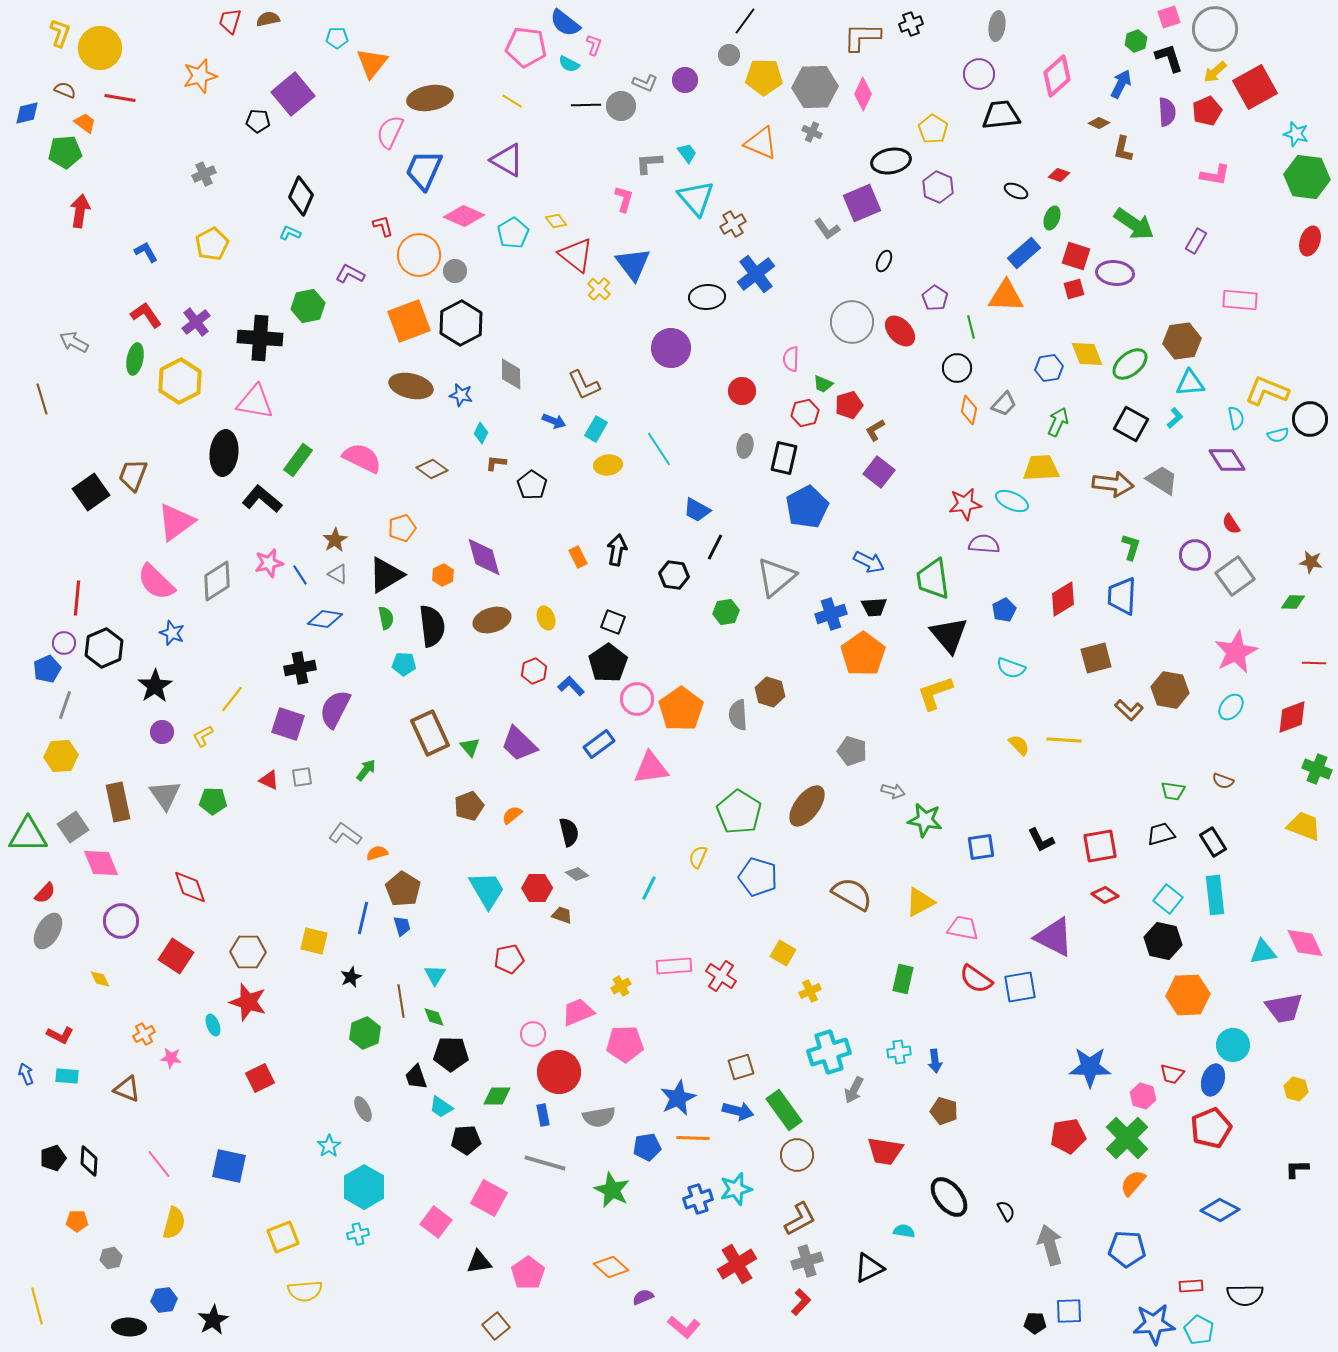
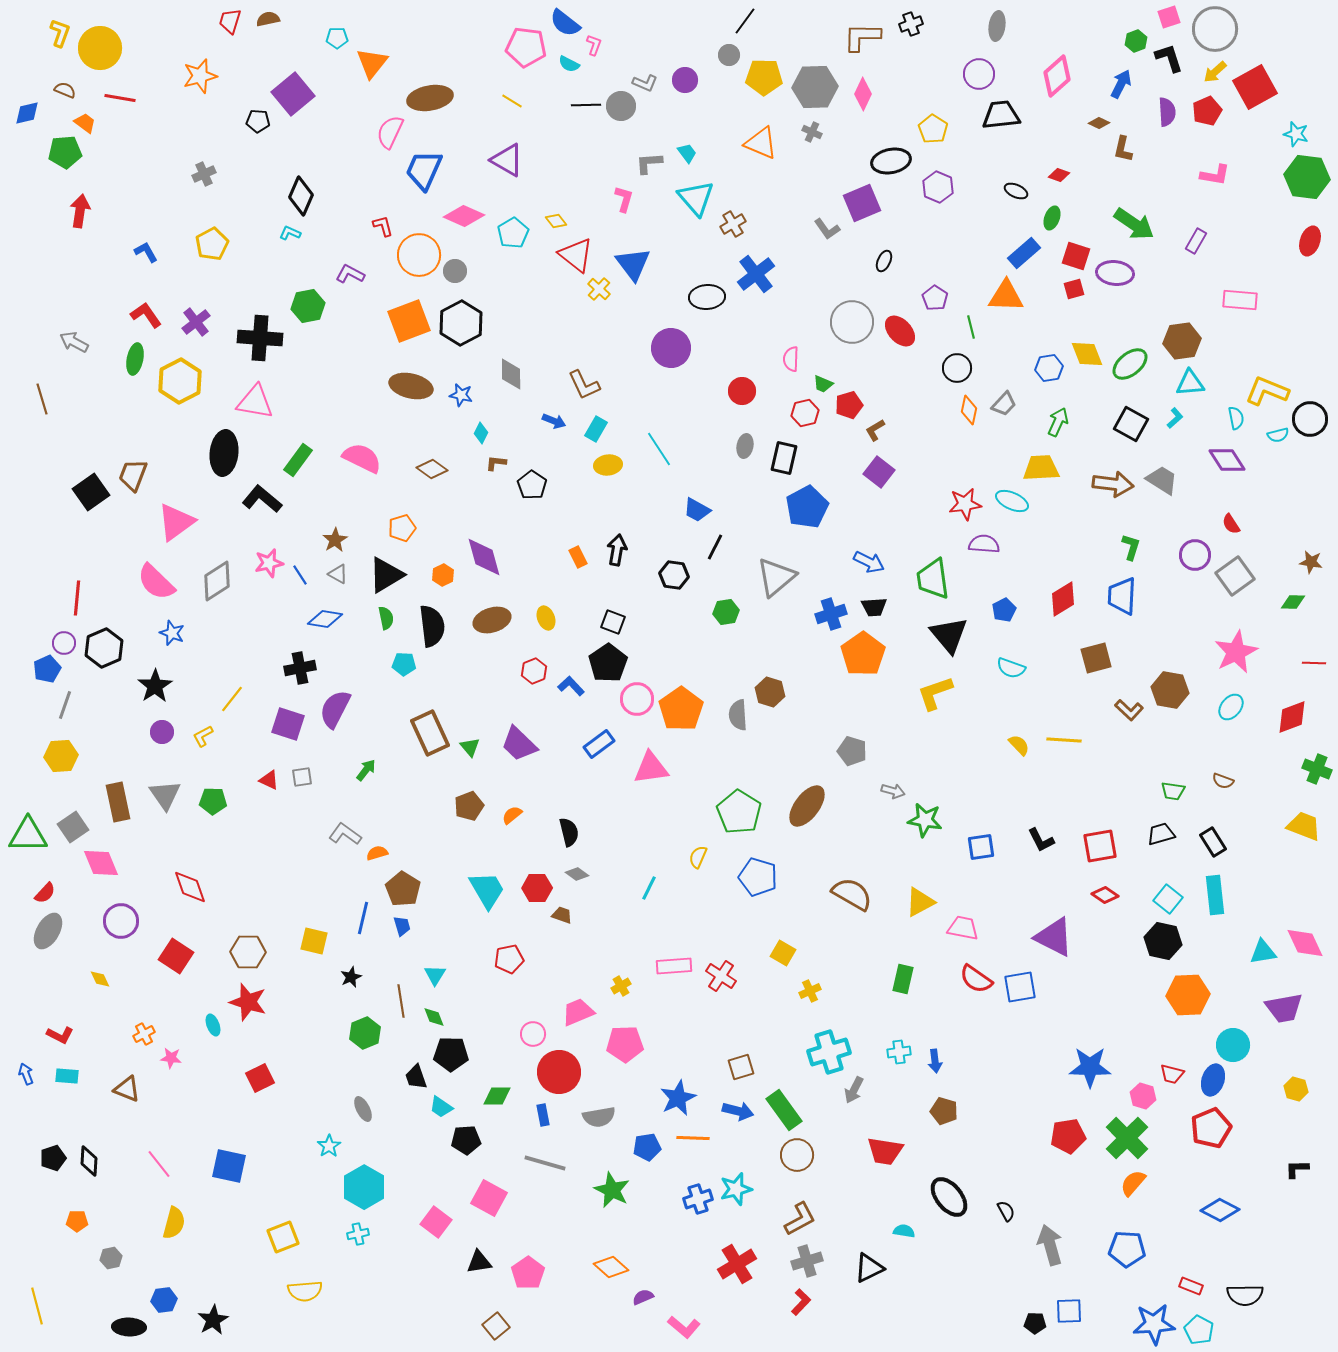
red rectangle at (1191, 1286): rotated 25 degrees clockwise
